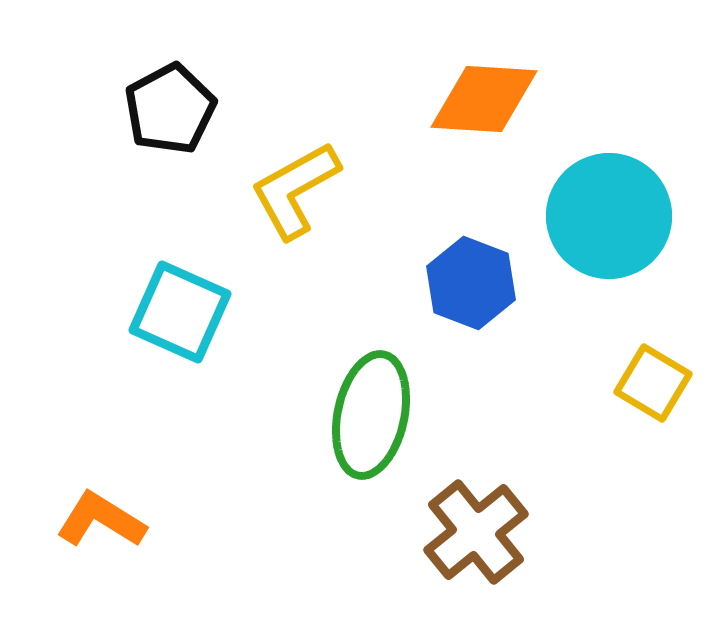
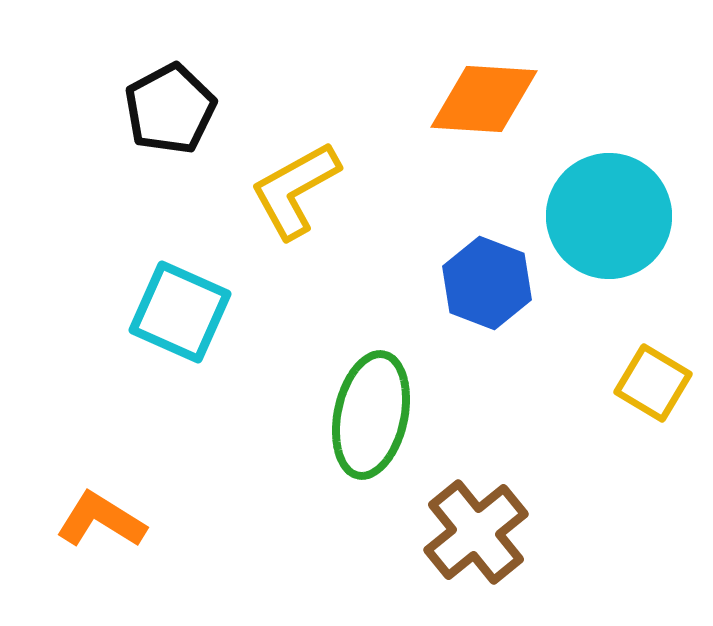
blue hexagon: moved 16 px right
